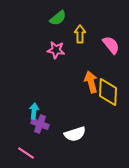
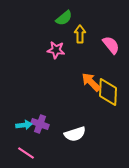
green semicircle: moved 6 px right
orange arrow: rotated 30 degrees counterclockwise
cyan arrow: moved 10 px left, 14 px down; rotated 77 degrees clockwise
